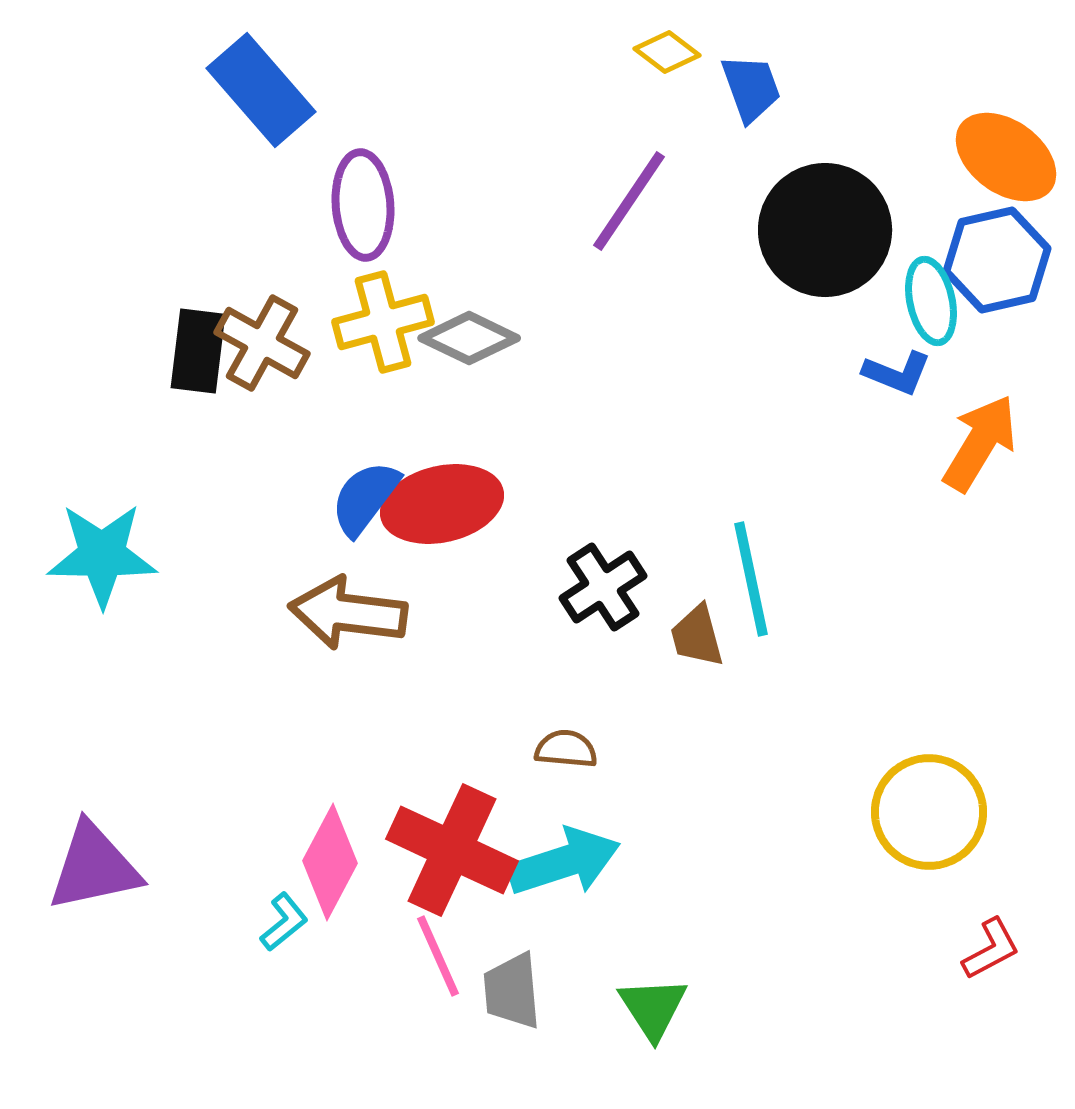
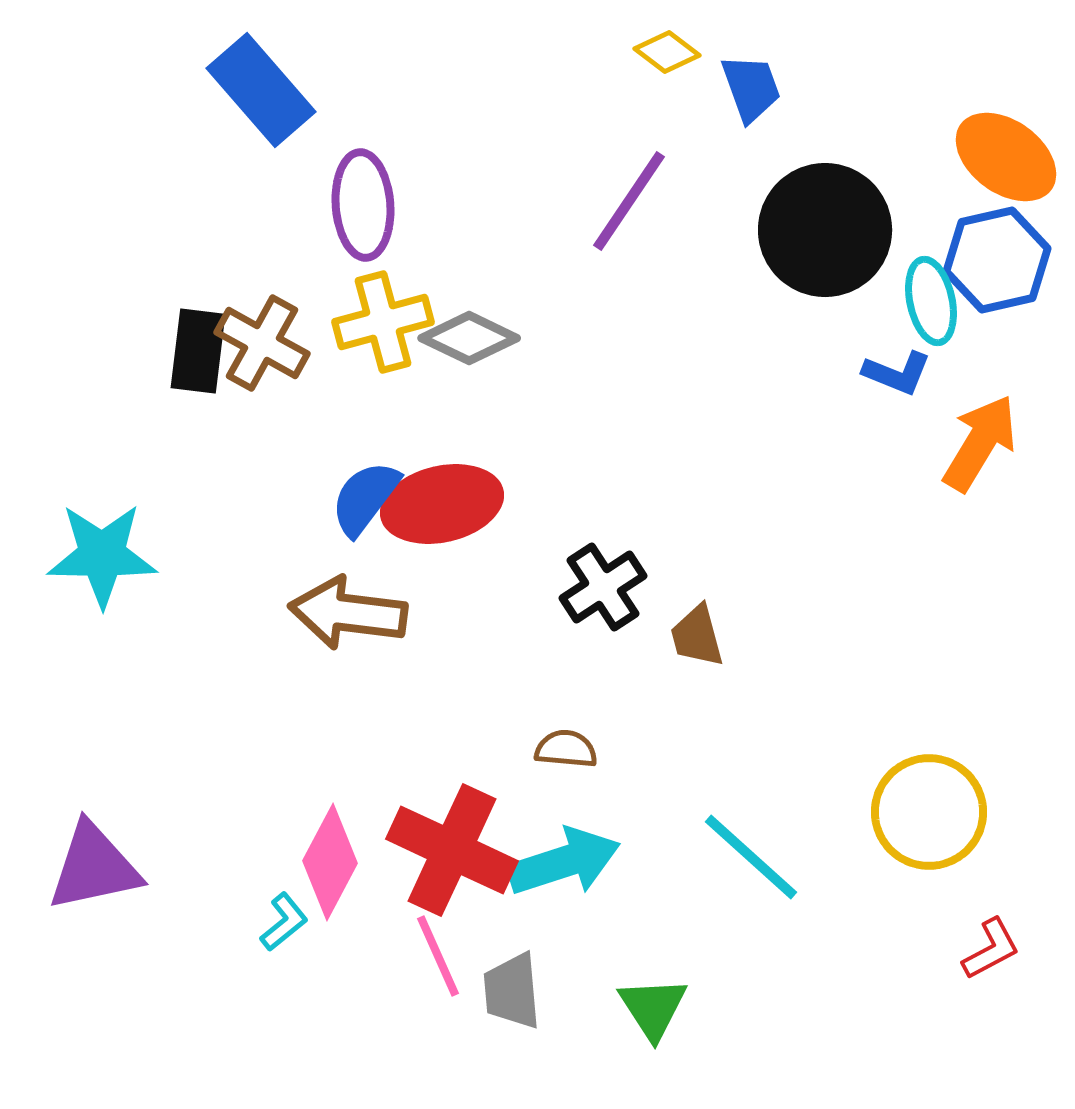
cyan line: moved 278 px down; rotated 36 degrees counterclockwise
